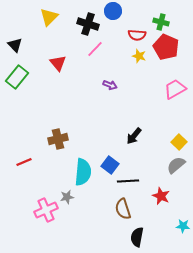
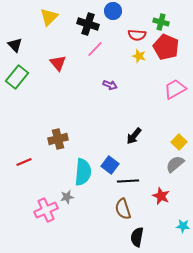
gray semicircle: moved 1 px left, 1 px up
